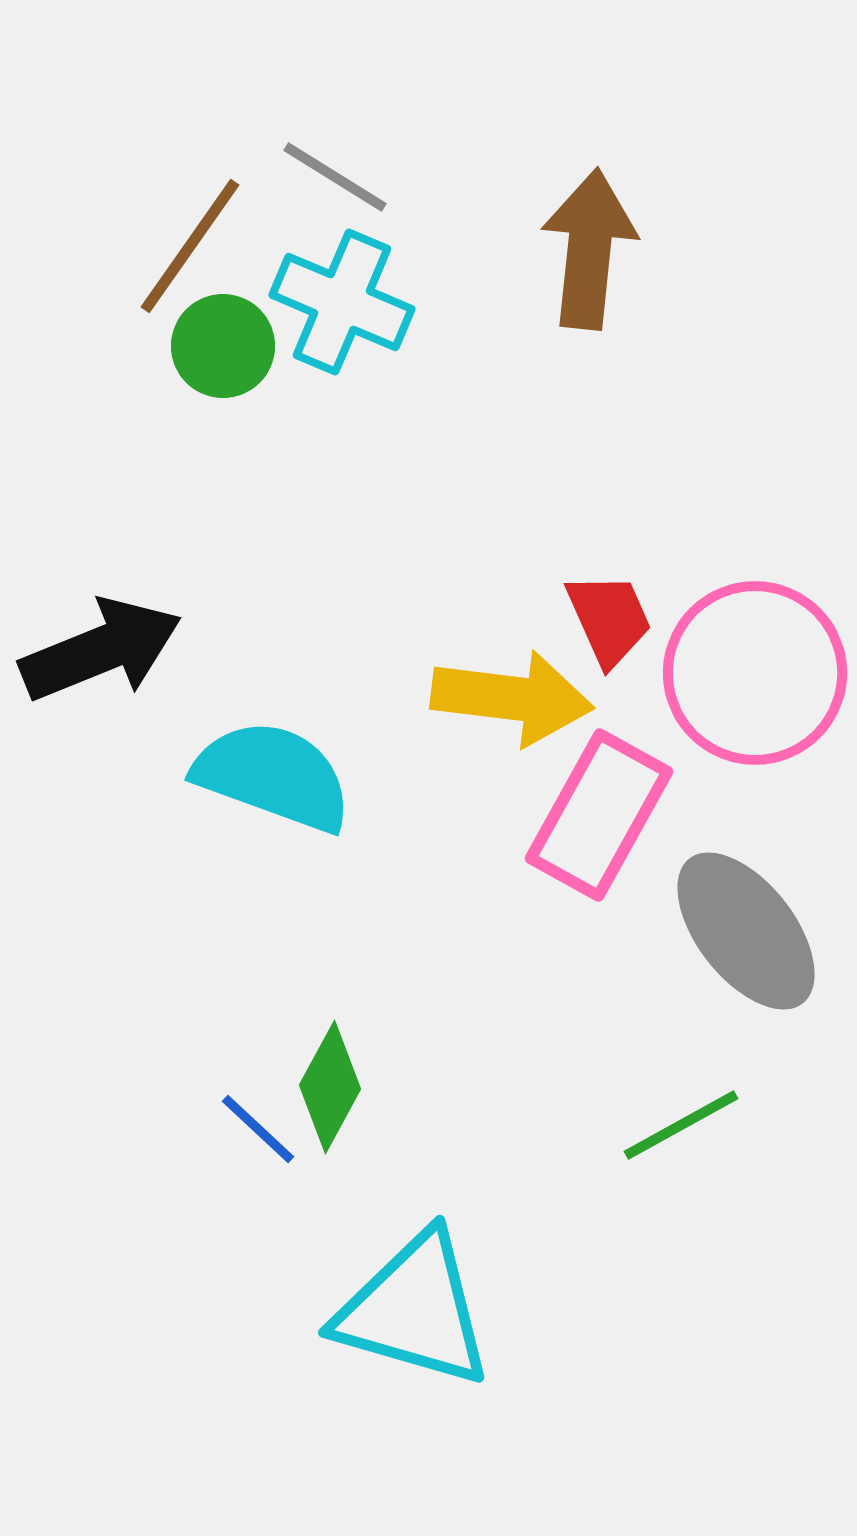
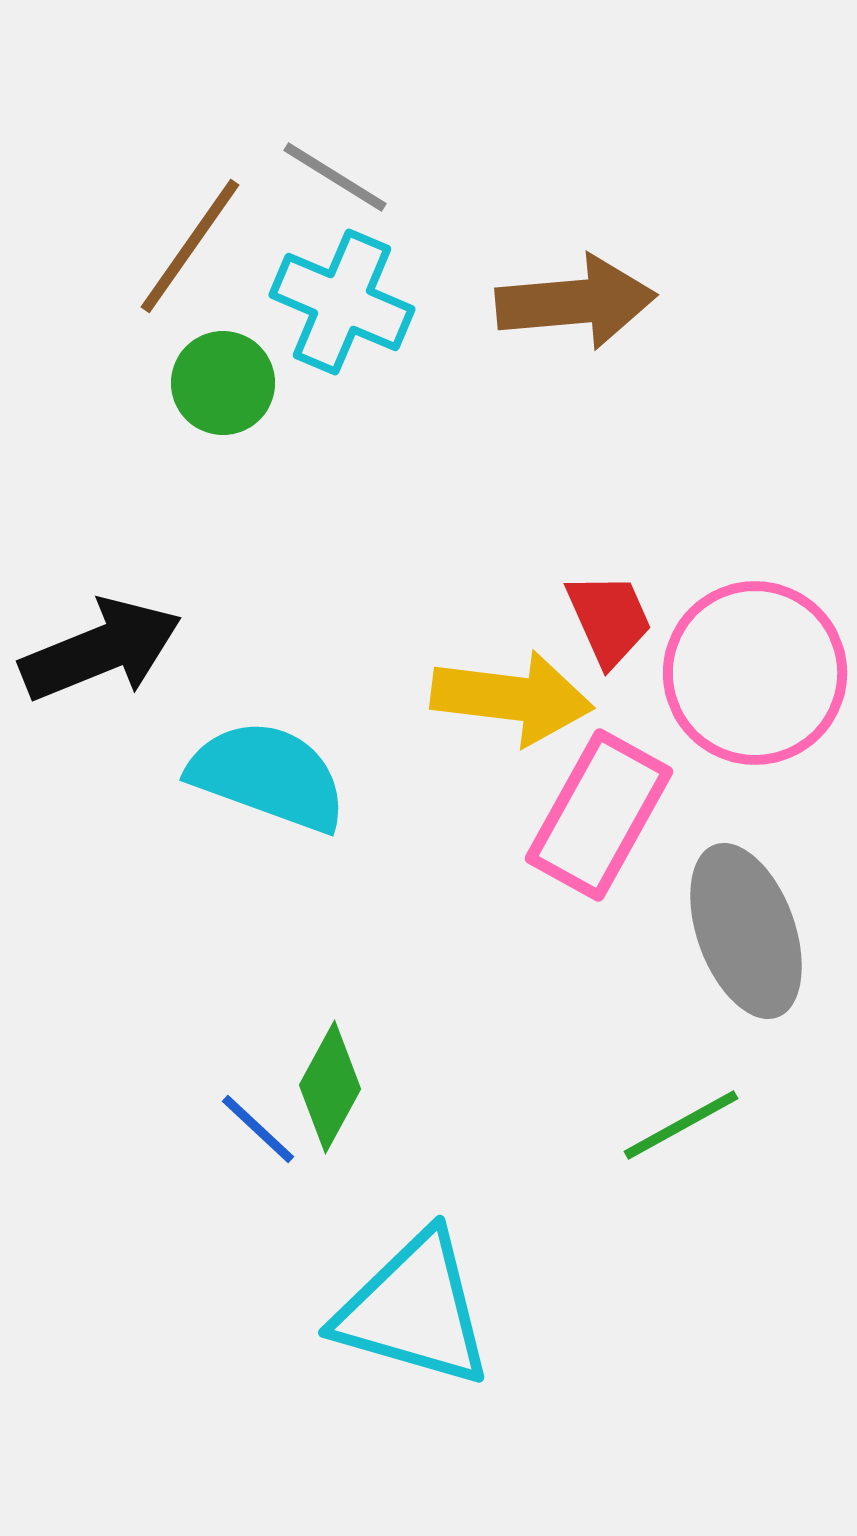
brown arrow: moved 13 px left, 53 px down; rotated 79 degrees clockwise
green circle: moved 37 px down
cyan semicircle: moved 5 px left
gray ellipse: rotated 18 degrees clockwise
